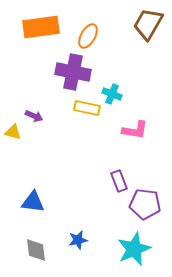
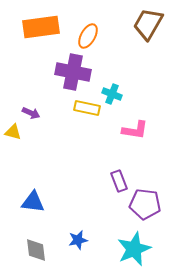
purple arrow: moved 3 px left, 3 px up
